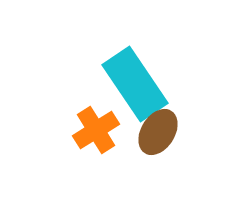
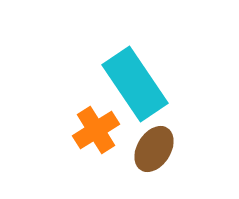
brown ellipse: moved 4 px left, 17 px down
